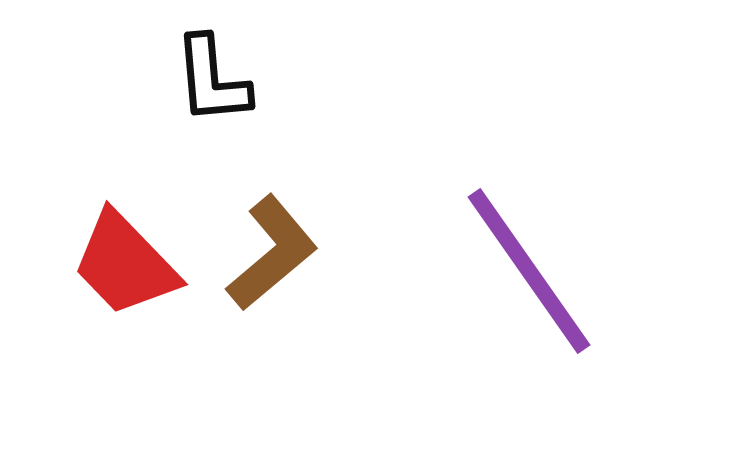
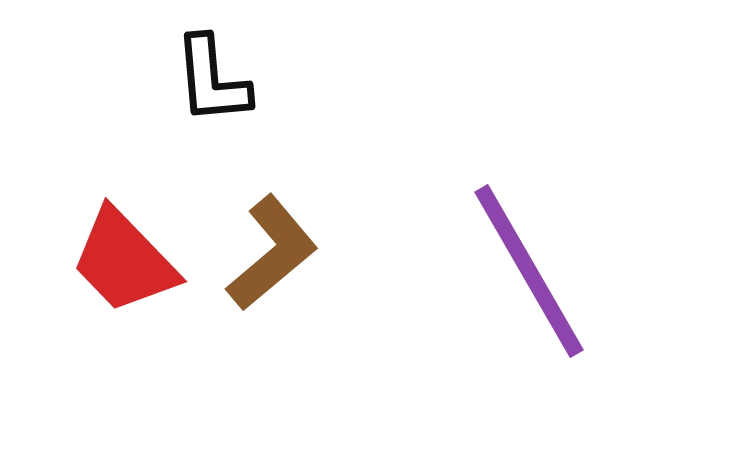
red trapezoid: moved 1 px left, 3 px up
purple line: rotated 5 degrees clockwise
